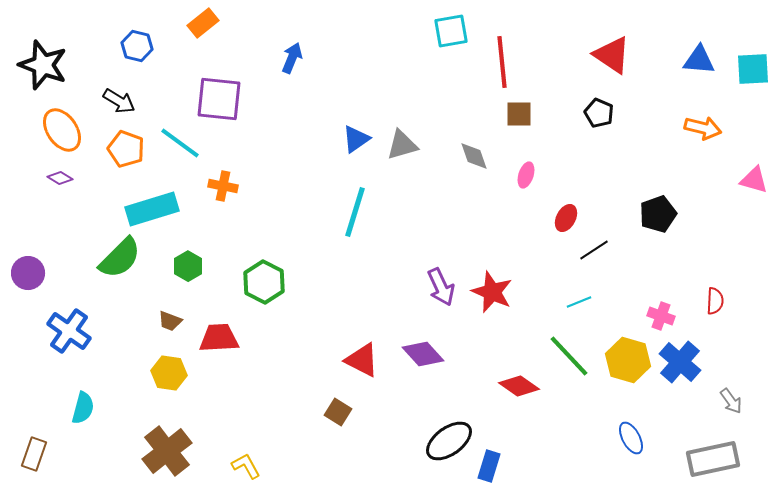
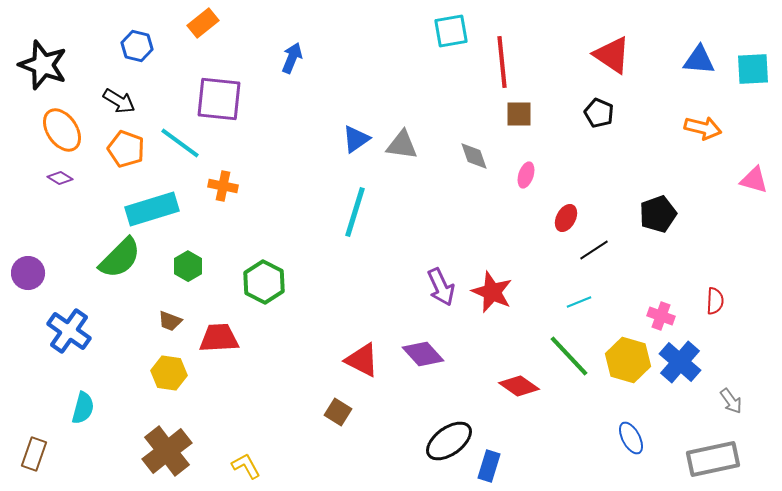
gray triangle at (402, 145): rotated 24 degrees clockwise
